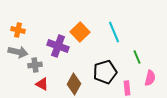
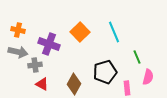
purple cross: moved 9 px left, 2 px up
pink semicircle: moved 2 px left, 1 px up
